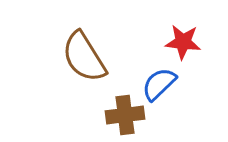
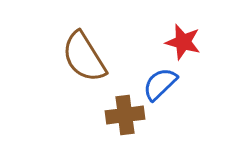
red star: rotated 9 degrees clockwise
blue semicircle: moved 1 px right
